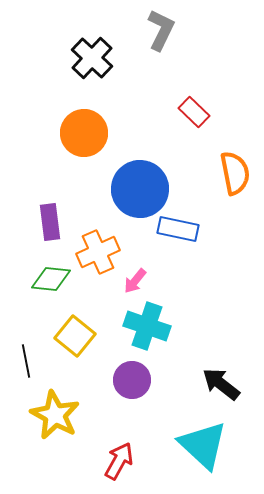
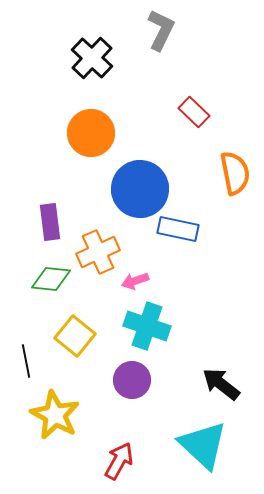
orange circle: moved 7 px right
pink arrow: rotated 32 degrees clockwise
